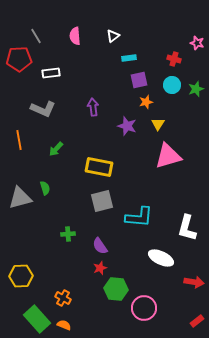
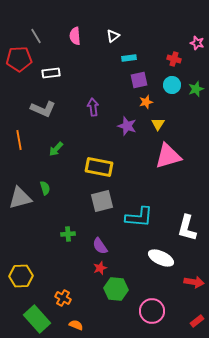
pink circle: moved 8 px right, 3 px down
orange semicircle: moved 12 px right
